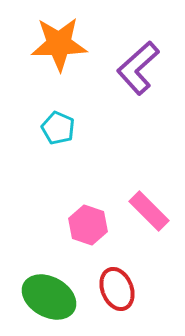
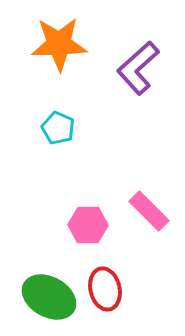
pink hexagon: rotated 18 degrees counterclockwise
red ellipse: moved 12 px left; rotated 9 degrees clockwise
